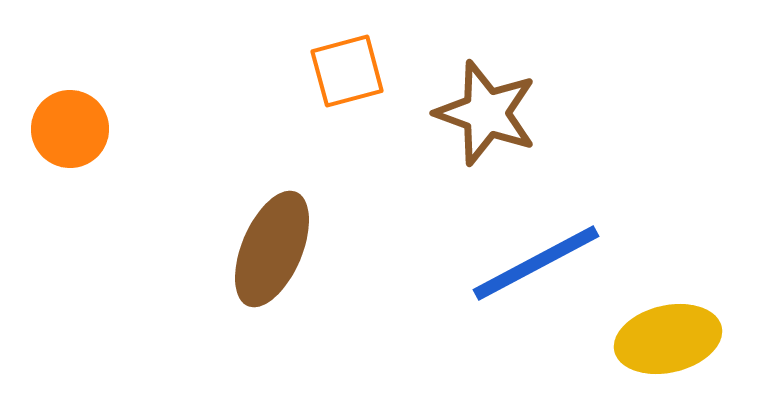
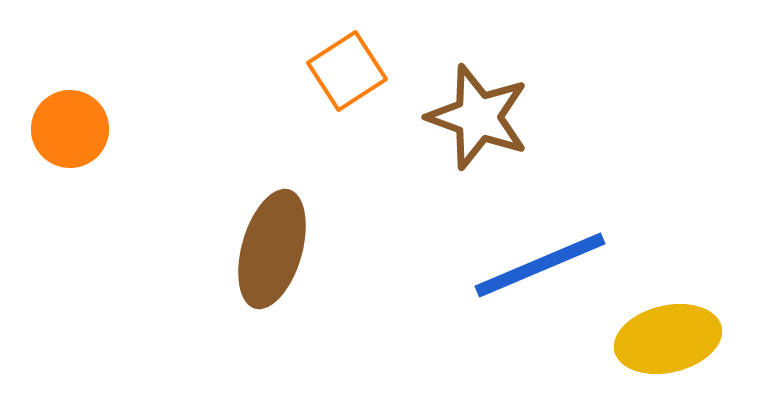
orange square: rotated 18 degrees counterclockwise
brown star: moved 8 px left, 4 px down
brown ellipse: rotated 7 degrees counterclockwise
blue line: moved 4 px right, 2 px down; rotated 5 degrees clockwise
